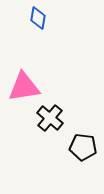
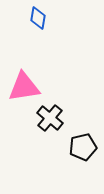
black pentagon: rotated 20 degrees counterclockwise
